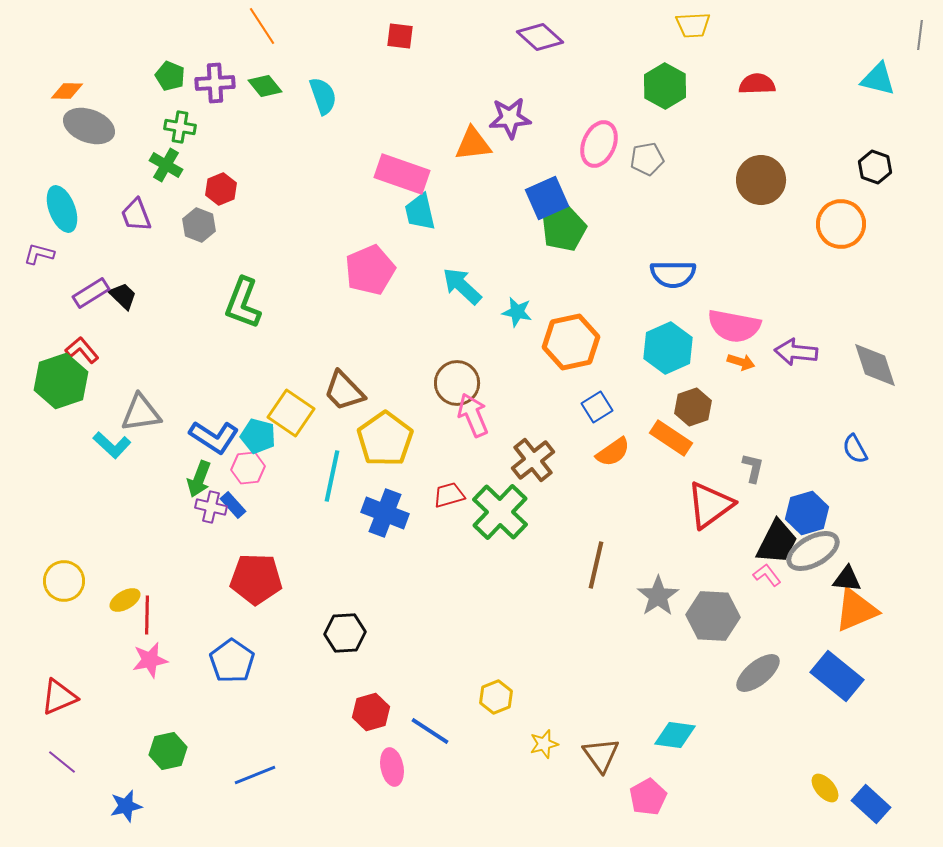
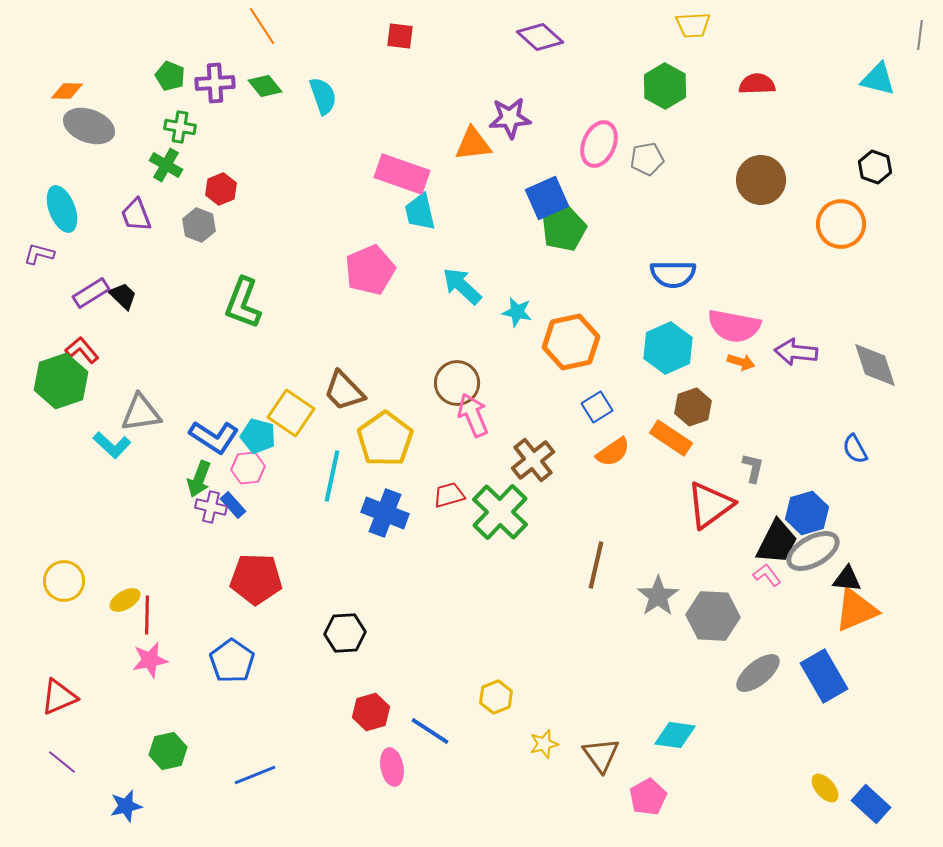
blue rectangle at (837, 676): moved 13 px left; rotated 21 degrees clockwise
